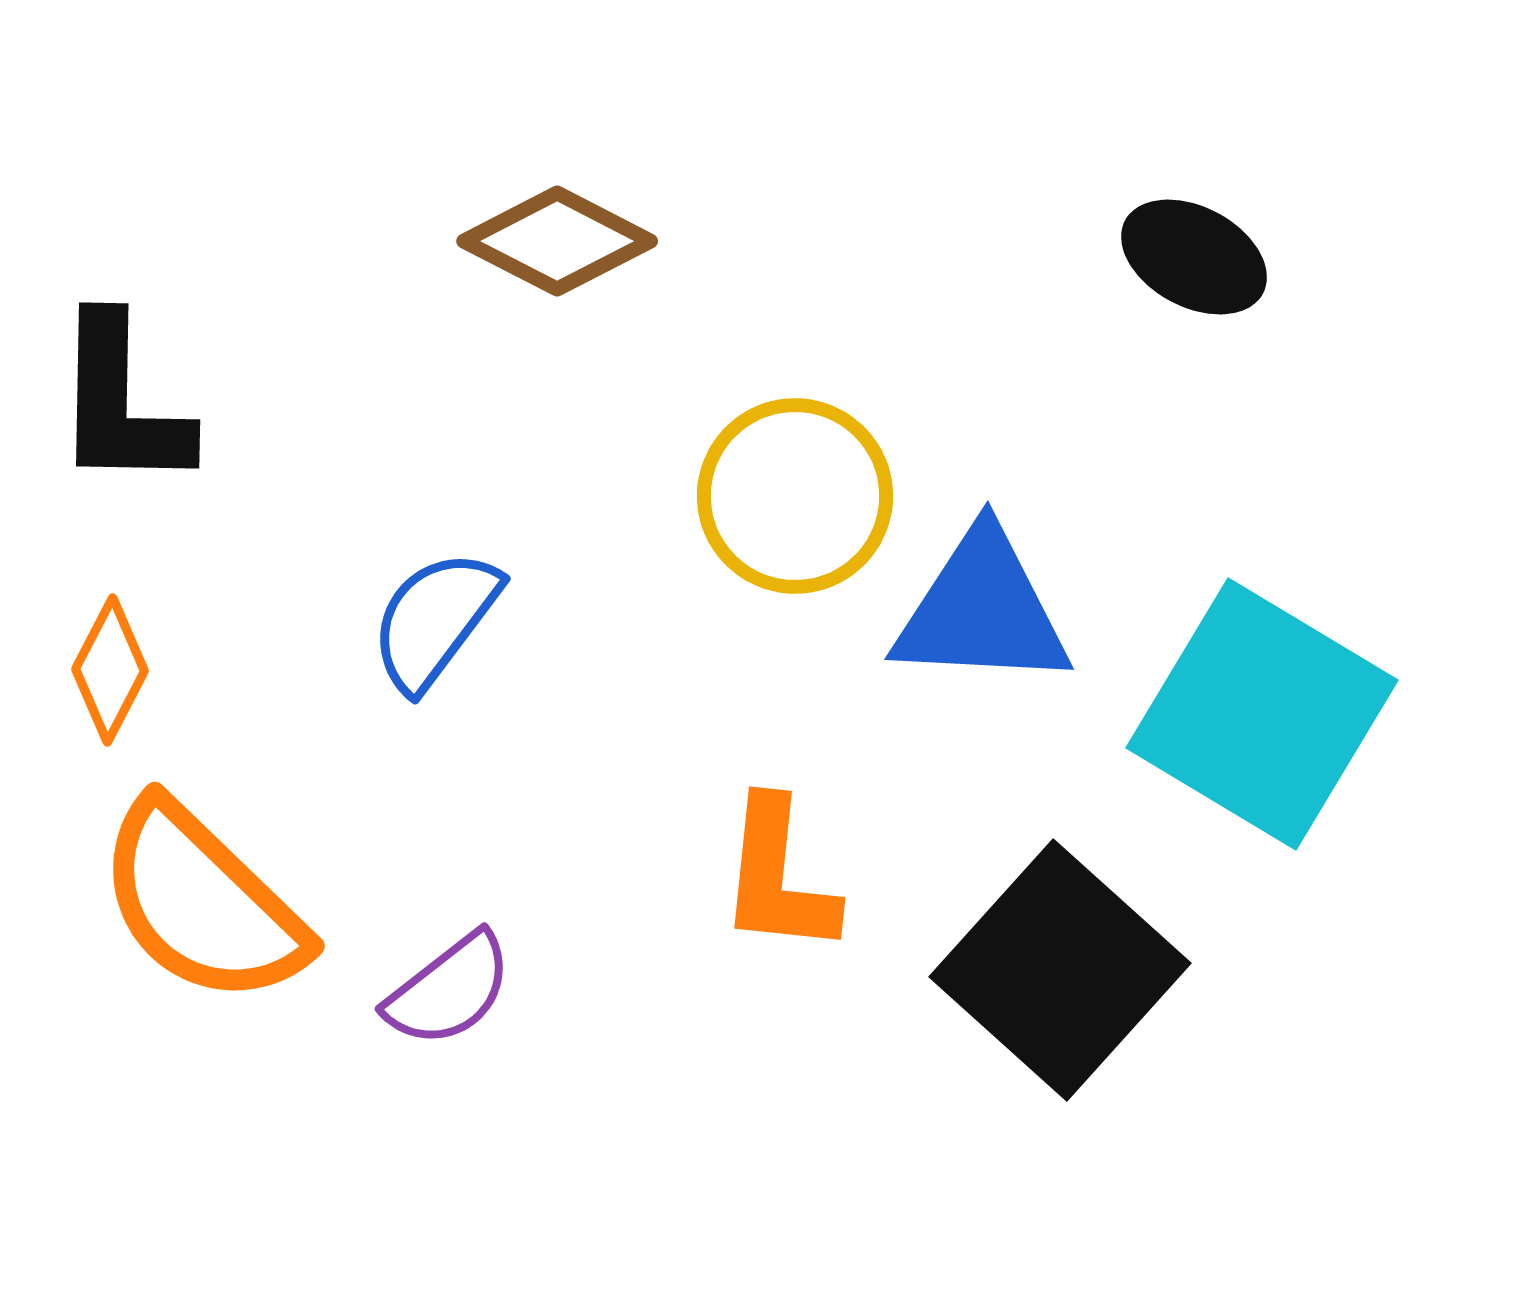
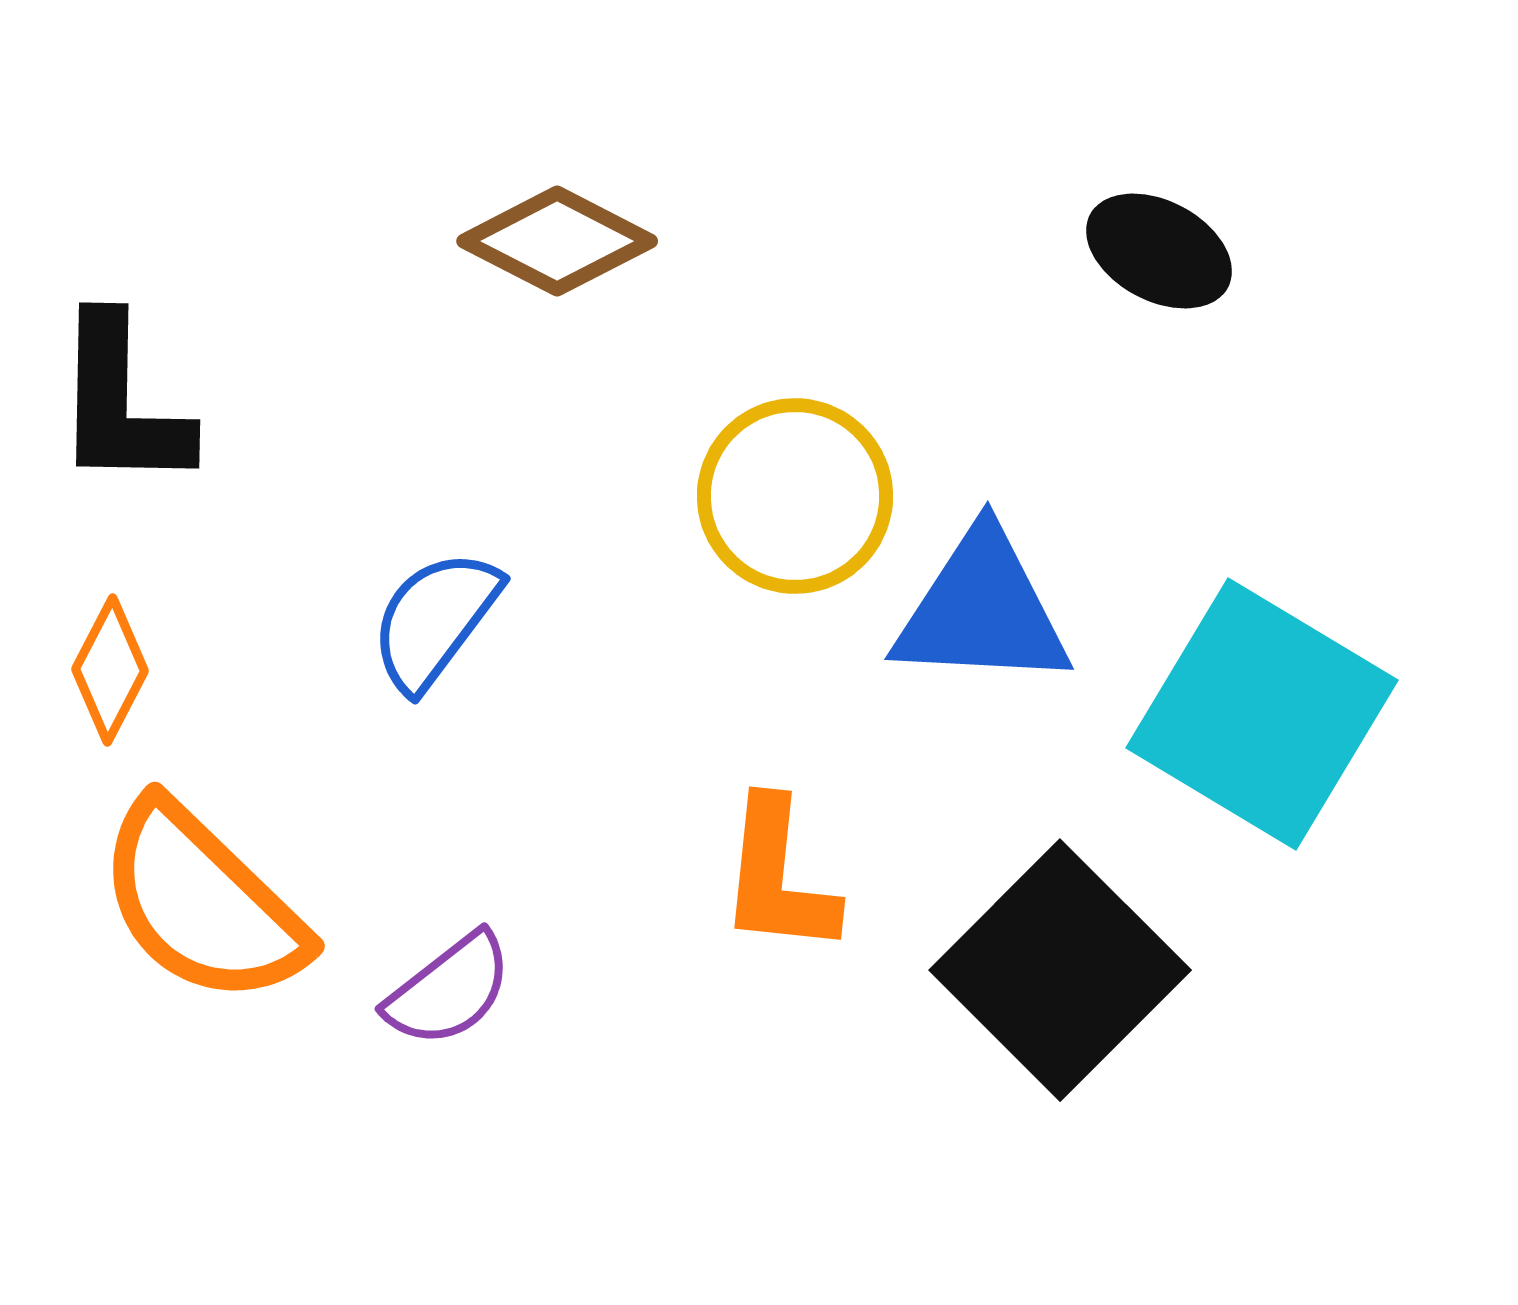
black ellipse: moved 35 px left, 6 px up
black square: rotated 3 degrees clockwise
